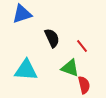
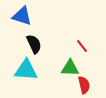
blue triangle: moved 2 px down; rotated 35 degrees clockwise
black semicircle: moved 18 px left, 6 px down
green triangle: rotated 18 degrees counterclockwise
